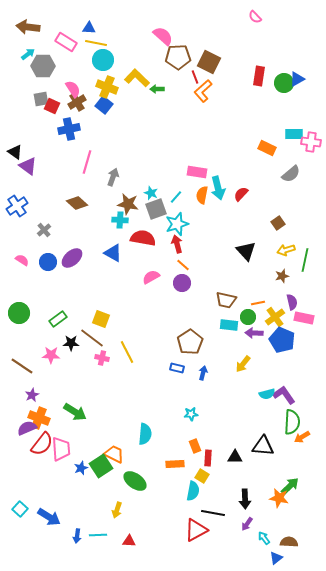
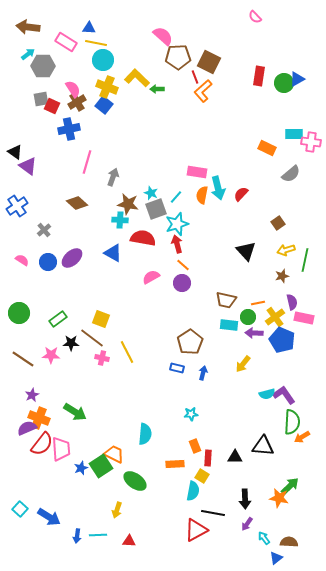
brown line at (22, 366): moved 1 px right, 7 px up
